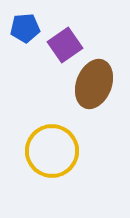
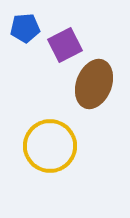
purple square: rotated 8 degrees clockwise
yellow circle: moved 2 px left, 5 px up
